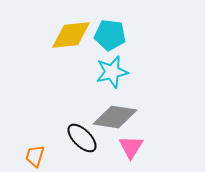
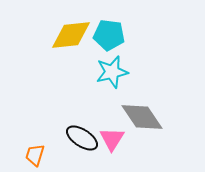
cyan pentagon: moved 1 px left
gray diamond: moved 27 px right; rotated 48 degrees clockwise
black ellipse: rotated 12 degrees counterclockwise
pink triangle: moved 19 px left, 8 px up
orange trapezoid: moved 1 px up
